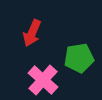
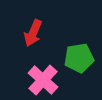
red arrow: moved 1 px right
